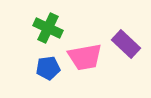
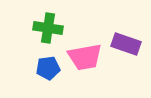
green cross: rotated 16 degrees counterclockwise
purple rectangle: rotated 24 degrees counterclockwise
